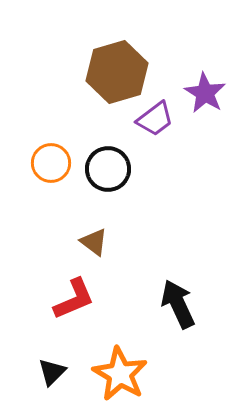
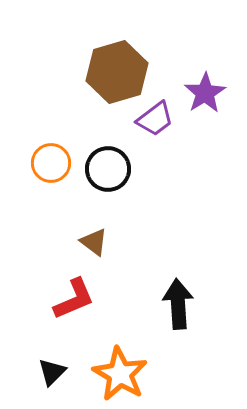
purple star: rotated 9 degrees clockwise
black arrow: rotated 21 degrees clockwise
